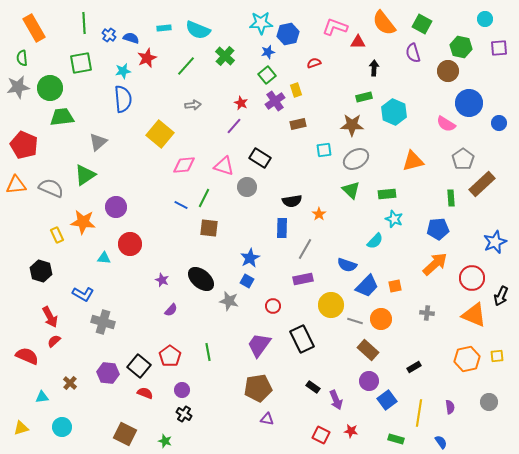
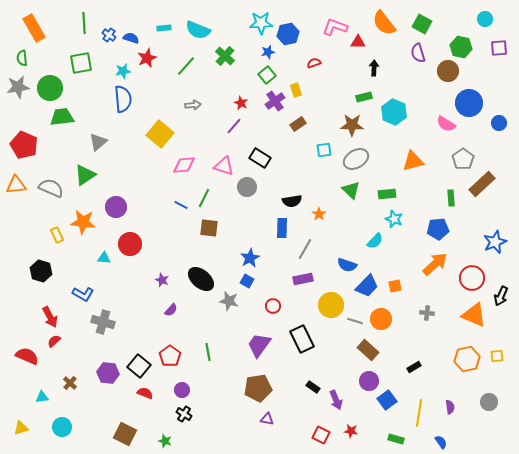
purple semicircle at (413, 53): moved 5 px right
brown rectangle at (298, 124): rotated 21 degrees counterclockwise
